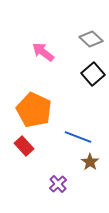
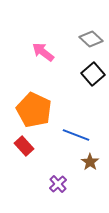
blue line: moved 2 px left, 2 px up
